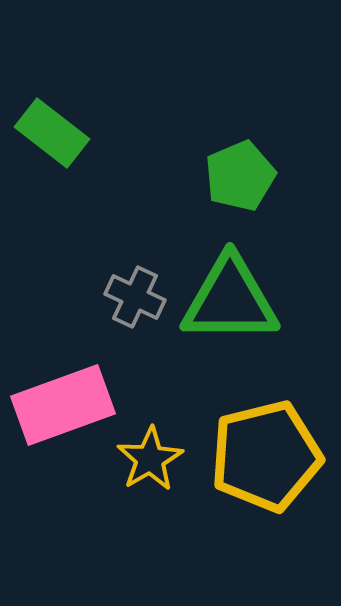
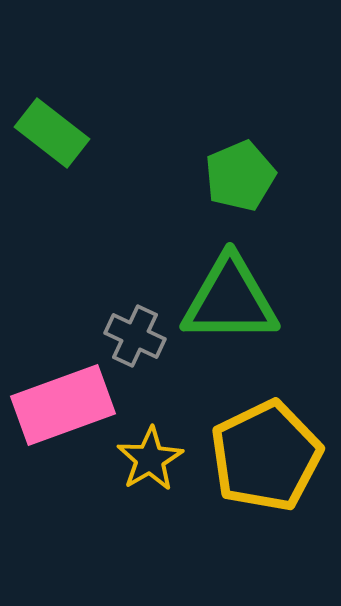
gray cross: moved 39 px down
yellow pentagon: rotated 12 degrees counterclockwise
